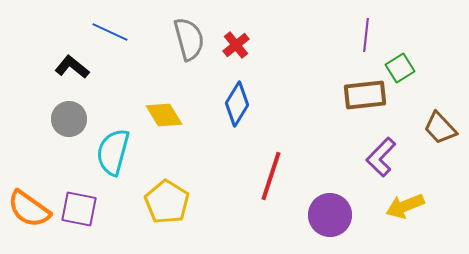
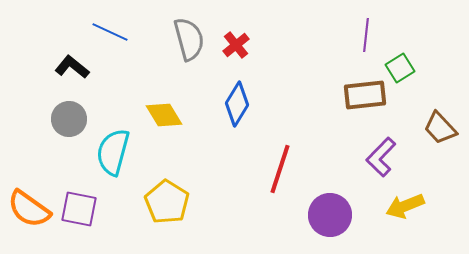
red line: moved 9 px right, 7 px up
